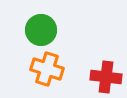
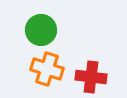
red cross: moved 15 px left
